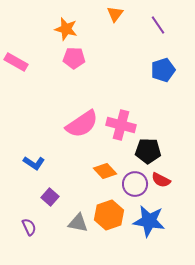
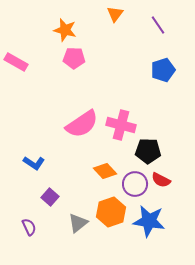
orange star: moved 1 px left, 1 px down
orange hexagon: moved 2 px right, 3 px up
gray triangle: rotated 50 degrees counterclockwise
